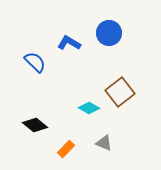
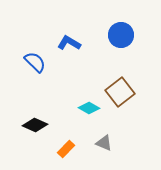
blue circle: moved 12 px right, 2 px down
black diamond: rotated 15 degrees counterclockwise
